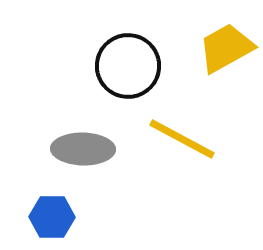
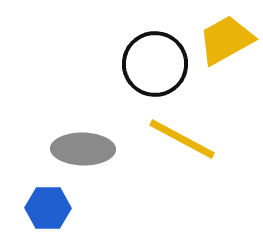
yellow trapezoid: moved 8 px up
black circle: moved 27 px right, 2 px up
blue hexagon: moved 4 px left, 9 px up
